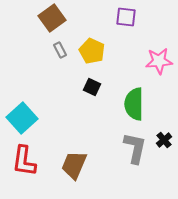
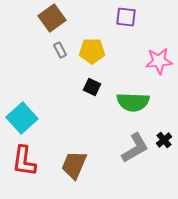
yellow pentagon: rotated 25 degrees counterclockwise
green semicircle: moved 1 px left, 2 px up; rotated 88 degrees counterclockwise
gray L-shape: rotated 48 degrees clockwise
